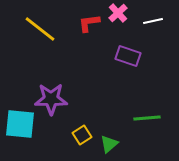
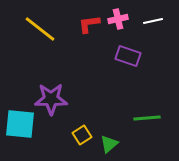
pink cross: moved 6 px down; rotated 30 degrees clockwise
red L-shape: moved 1 px down
